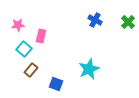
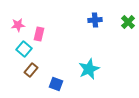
blue cross: rotated 32 degrees counterclockwise
pink rectangle: moved 2 px left, 2 px up
